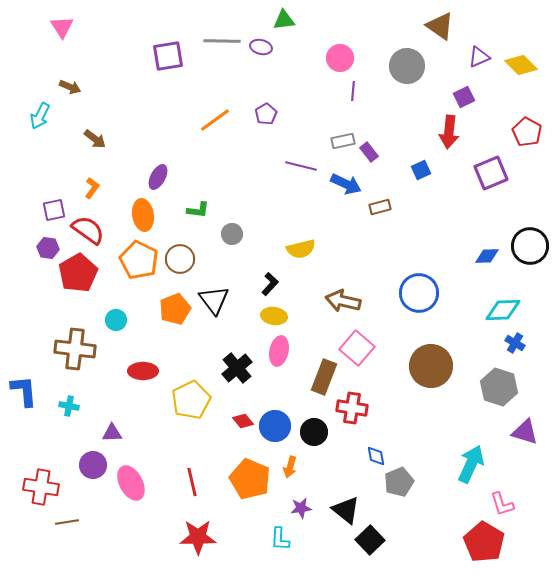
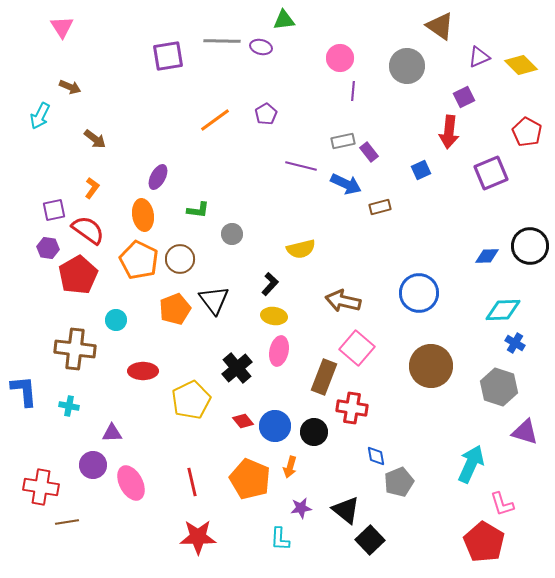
red pentagon at (78, 273): moved 2 px down
